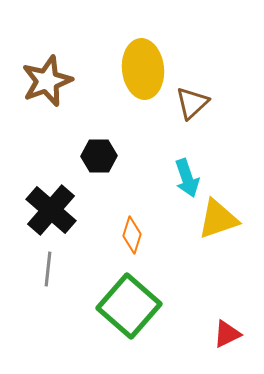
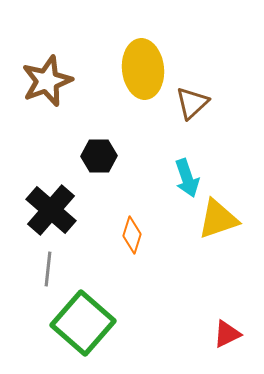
green square: moved 46 px left, 17 px down
